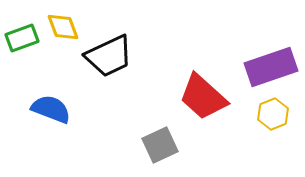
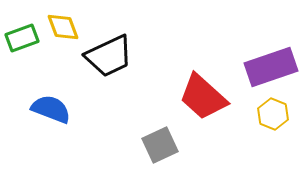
yellow hexagon: rotated 16 degrees counterclockwise
